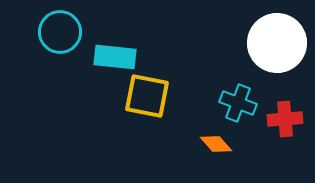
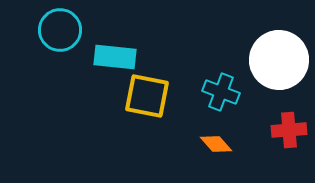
cyan circle: moved 2 px up
white circle: moved 2 px right, 17 px down
cyan cross: moved 17 px left, 11 px up
red cross: moved 4 px right, 11 px down
